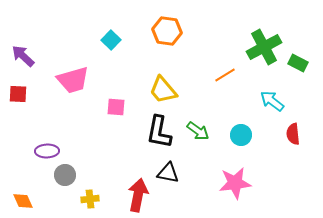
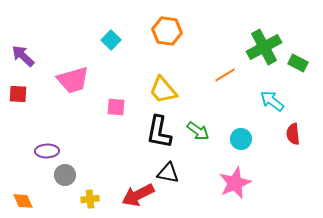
cyan circle: moved 4 px down
pink star: rotated 16 degrees counterclockwise
red arrow: rotated 128 degrees counterclockwise
